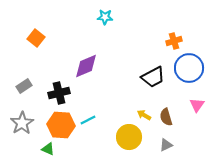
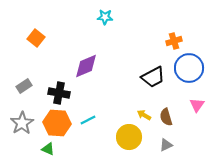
black cross: rotated 25 degrees clockwise
orange hexagon: moved 4 px left, 2 px up
